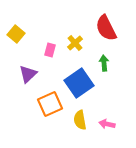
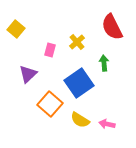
red semicircle: moved 6 px right, 1 px up
yellow square: moved 5 px up
yellow cross: moved 2 px right, 1 px up
orange square: rotated 25 degrees counterclockwise
yellow semicircle: rotated 48 degrees counterclockwise
